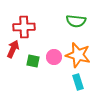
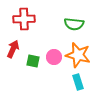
green semicircle: moved 2 px left, 3 px down
red cross: moved 8 px up
